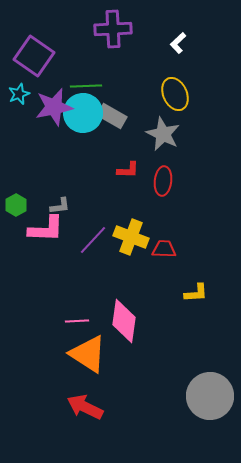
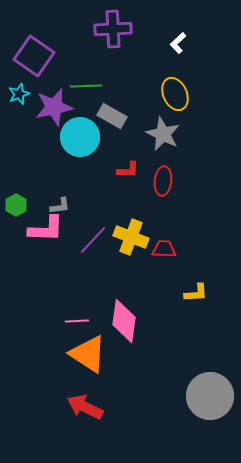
cyan circle: moved 3 px left, 24 px down
